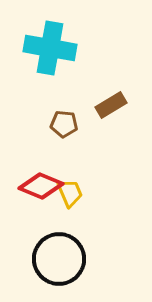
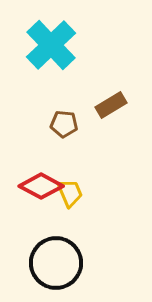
cyan cross: moved 1 px right, 3 px up; rotated 36 degrees clockwise
red diamond: rotated 6 degrees clockwise
black circle: moved 3 px left, 4 px down
